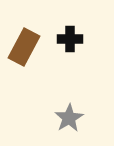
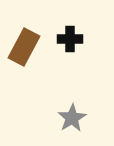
gray star: moved 3 px right
